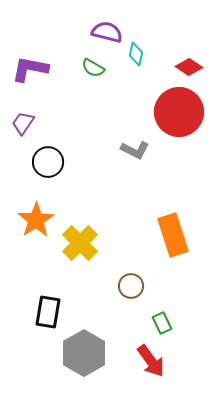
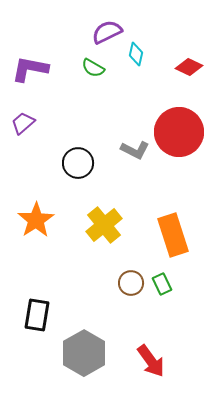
purple semicircle: rotated 40 degrees counterclockwise
red diamond: rotated 8 degrees counterclockwise
red circle: moved 20 px down
purple trapezoid: rotated 15 degrees clockwise
black circle: moved 30 px right, 1 px down
yellow cross: moved 24 px right, 18 px up; rotated 6 degrees clockwise
brown circle: moved 3 px up
black rectangle: moved 11 px left, 3 px down
green rectangle: moved 39 px up
